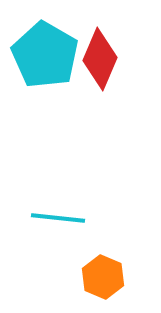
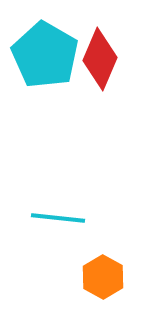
orange hexagon: rotated 6 degrees clockwise
